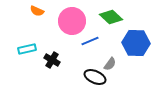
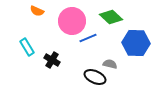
blue line: moved 2 px left, 3 px up
cyan rectangle: moved 2 px up; rotated 72 degrees clockwise
gray semicircle: rotated 112 degrees counterclockwise
